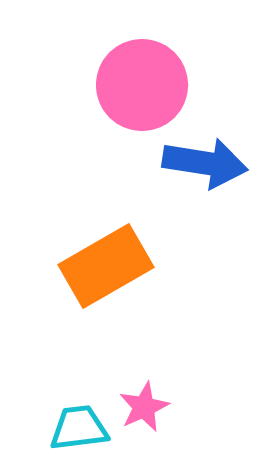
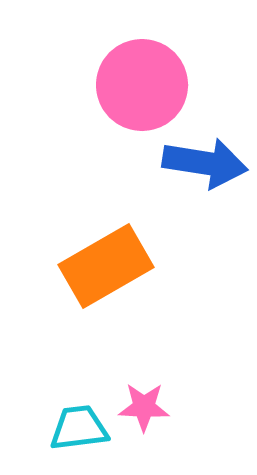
pink star: rotated 27 degrees clockwise
